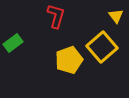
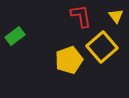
red L-shape: moved 25 px right; rotated 25 degrees counterclockwise
green rectangle: moved 2 px right, 7 px up
